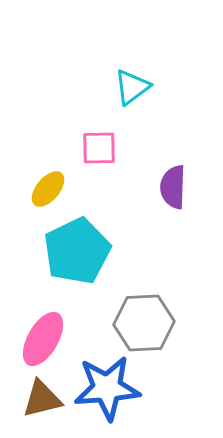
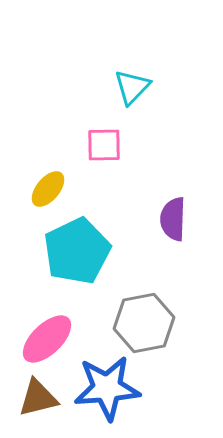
cyan triangle: rotated 9 degrees counterclockwise
pink square: moved 5 px right, 3 px up
purple semicircle: moved 32 px down
gray hexagon: rotated 8 degrees counterclockwise
pink ellipse: moved 4 px right; rotated 16 degrees clockwise
brown triangle: moved 4 px left, 1 px up
